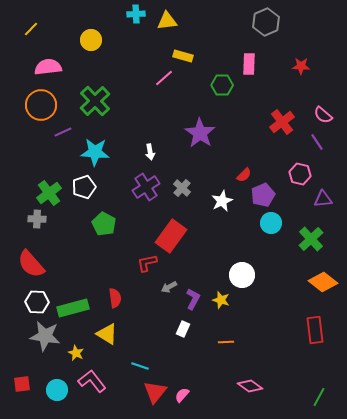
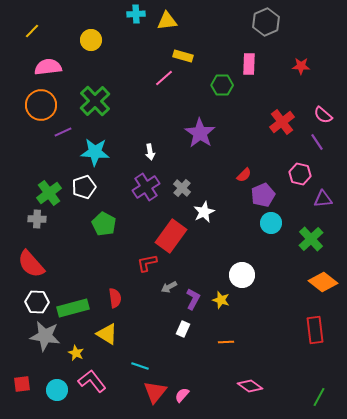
yellow line at (31, 29): moved 1 px right, 2 px down
white star at (222, 201): moved 18 px left, 11 px down
